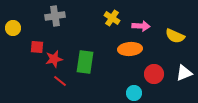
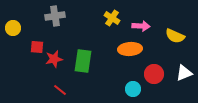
green rectangle: moved 2 px left, 1 px up
red line: moved 9 px down
cyan circle: moved 1 px left, 4 px up
